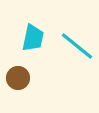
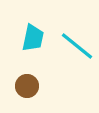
brown circle: moved 9 px right, 8 px down
